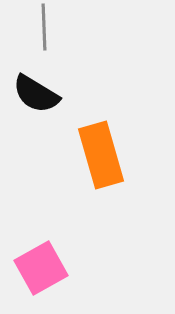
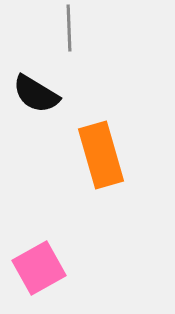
gray line: moved 25 px right, 1 px down
pink square: moved 2 px left
